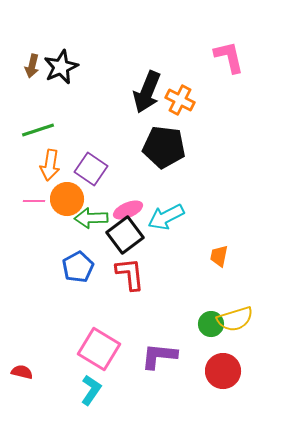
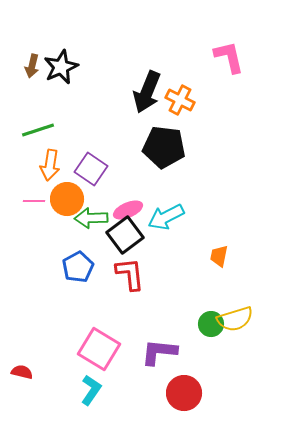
purple L-shape: moved 4 px up
red circle: moved 39 px left, 22 px down
